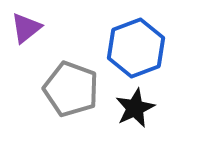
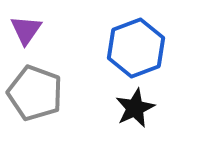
purple triangle: moved 2 px down; rotated 16 degrees counterclockwise
gray pentagon: moved 36 px left, 4 px down
